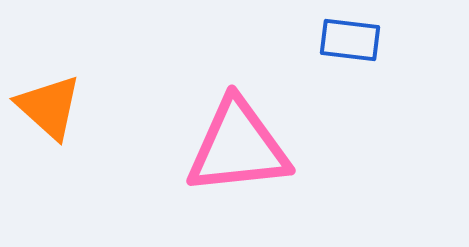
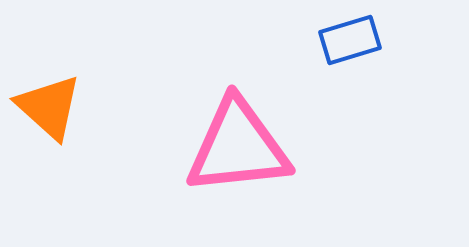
blue rectangle: rotated 24 degrees counterclockwise
